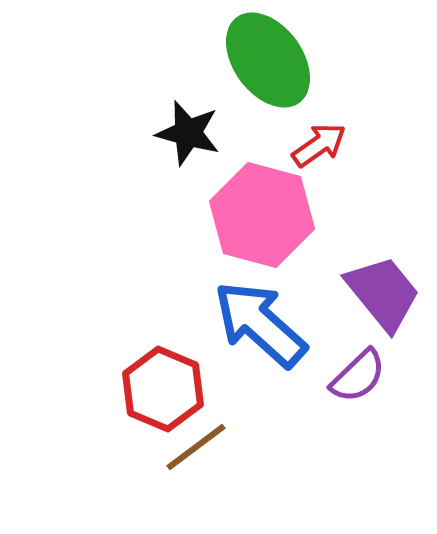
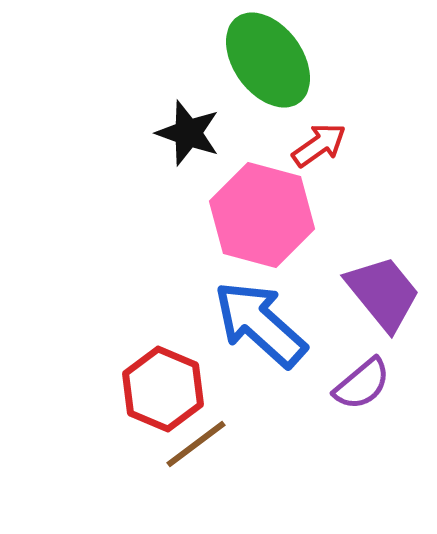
black star: rotated 4 degrees clockwise
purple semicircle: moved 4 px right, 8 px down; rotated 4 degrees clockwise
brown line: moved 3 px up
